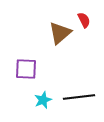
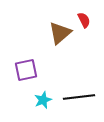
purple square: moved 1 px down; rotated 15 degrees counterclockwise
